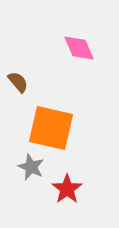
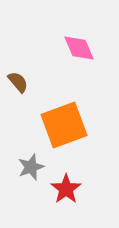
orange square: moved 13 px right, 3 px up; rotated 33 degrees counterclockwise
gray star: rotated 28 degrees clockwise
red star: moved 1 px left
